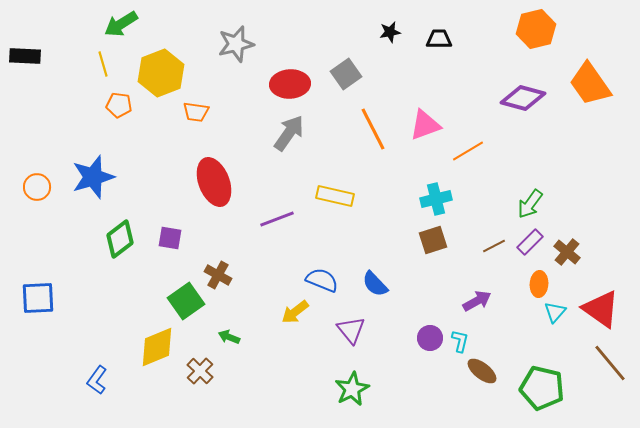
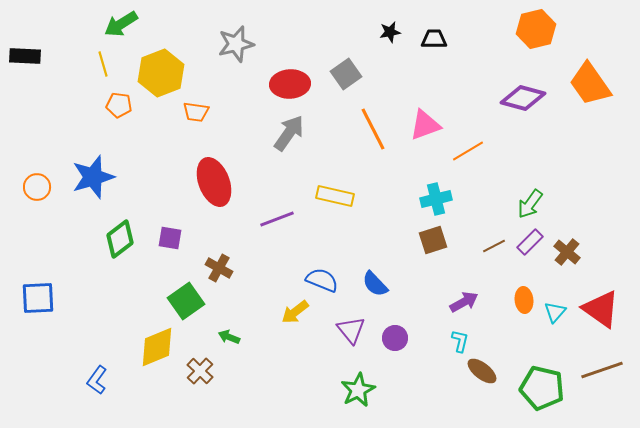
black trapezoid at (439, 39): moved 5 px left
brown cross at (218, 275): moved 1 px right, 7 px up
orange ellipse at (539, 284): moved 15 px left, 16 px down; rotated 10 degrees counterclockwise
purple arrow at (477, 301): moved 13 px left, 1 px down
purple circle at (430, 338): moved 35 px left
brown line at (610, 363): moved 8 px left, 7 px down; rotated 69 degrees counterclockwise
green star at (352, 389): moved 6 px right, 1 px down
